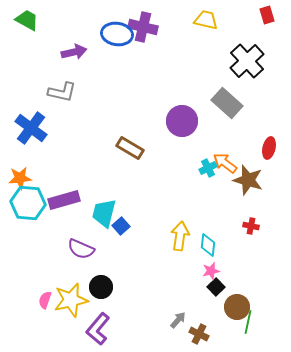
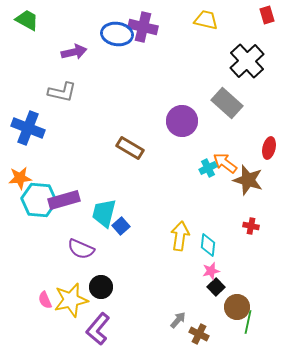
blue cross: moved 3 px left; rotated 16 degrees counterclockwise
cyan hexagon: moved 11 px right, 3 px up
pink semicircle: rotated 42 degrees counterclockwise
